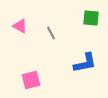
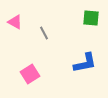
pink triangle: moved 5 px left, 4 px up
gray line: moved 7 px left
pink square: moved 1 px left, 6 px up; rotated 18 degrees counterclockwise
